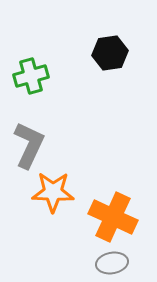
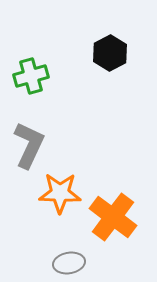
black hexagon: rotated 20 degrees counterclockwise
orange star: moved 7 px right, 1 px down
orange cross: rotated 12 degrees clockwise
gray ellipse: moved 43 px left
